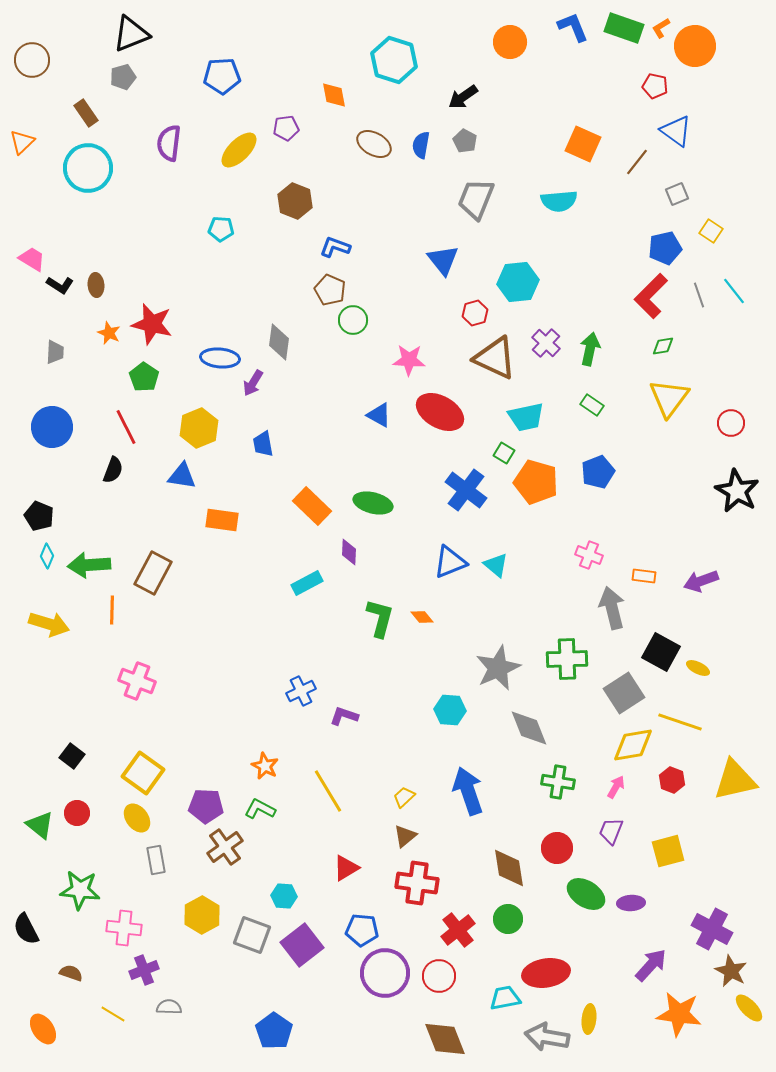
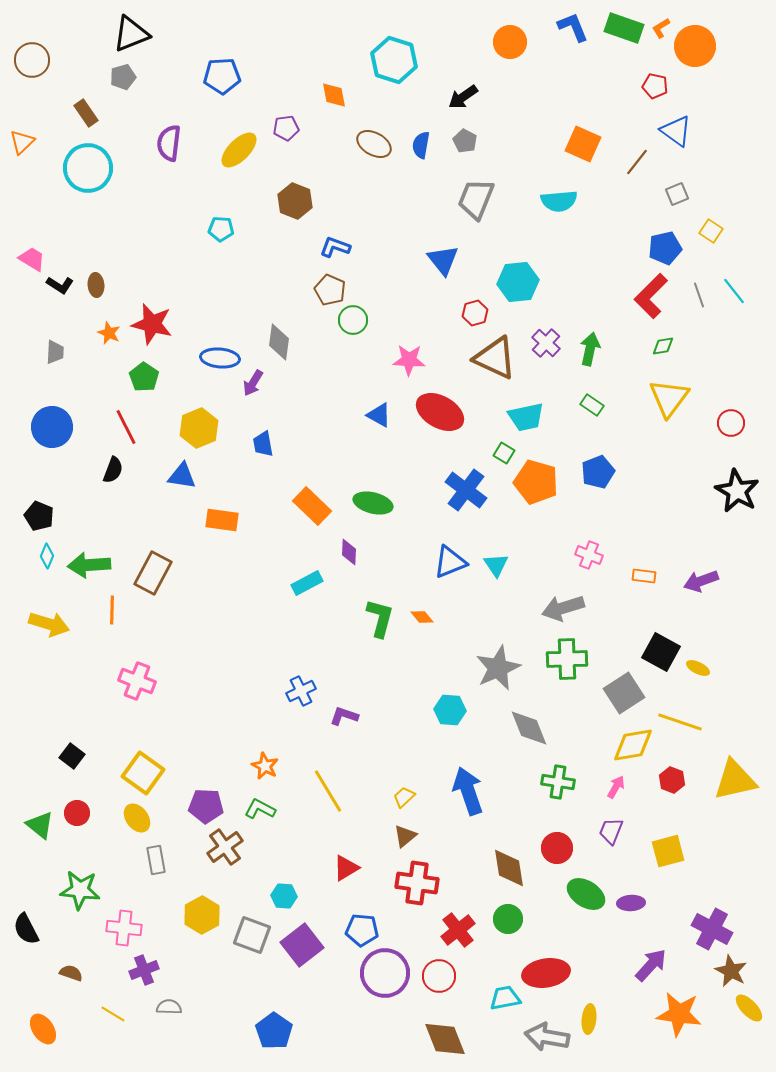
cyan triangle at (496, 565): rotated 16 degrees clockwise
gray arrow at (612, 608): moved 49 px left; rotated 93 degrees counterclockwise
